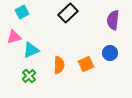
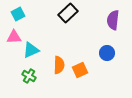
cyan square: moved 4 px left, 2 px down
pink triangle: rotated 14 degrees clockwise
blue circle: moved 3 px left
orange square: moved 6 px left, 6 px down
green cross: rotated 16 degrees counterclockwise
